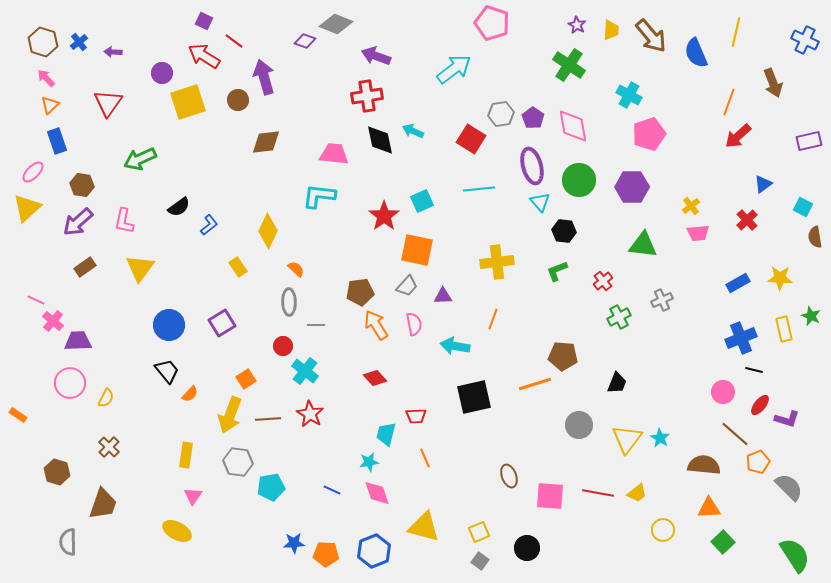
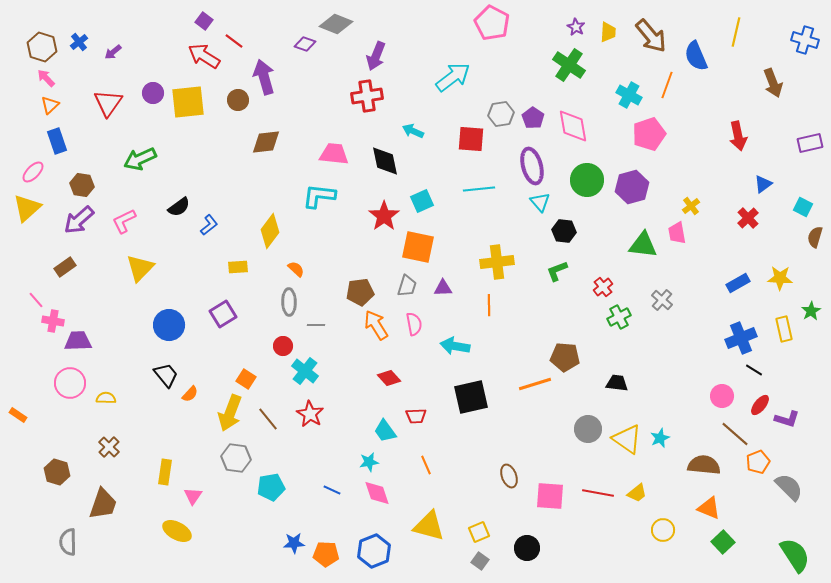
purple square at (204, 21): rotated 12 degrees clockwise
pink pentagon at (492, 23): rotated 8 degrees clockwise
purple star at (577, 25): moved 1 px left, 2 px down
yellow trapezoid at (611, 30): moved 3 px left, 2 px down
blue cross at (805, 40): rotated 8 degrees counterclockwise
purple diamond at (305, 41): moved 3 px down
brown hexagon at (43, 42): moved 1 px left, 5 px down
purple arrow at (113, 52): rotated 42 degrees counterclockwise
blue semicircle at (696, 53): moved 3 px down
purple arrow at (376, 56): rotated 88 degrees counterclockwise
cyan arrow at (454, 69): moved 1 px left, 8 px down
purple circle at (162, 73): moved 9 px left, 20 px down
yellow square at (188, 102): rotated 12 degrees clockwise
orange line at (729, 102): moved 62 px left, 17 px up
red arrow at (738, 136): rotated 60 degrees counterclockwise
red square at (471, 139): rotated 28 degrees counterclockwise
black diamond at (380, 140): moved 5 px right, 21 px down
purple rectangle at (809, 141): moved 1 px right, 2 px down
green circle at (579, 180): moved 8 px right
purple hexagon at (632, 187): rotated 16 degrees counterclockwise
red cross at (747, 220): moved 1 px right, 2 px up
pink L-shape at (124, 221): rotated 52 degrees clockwise
purple arrow at (78, 222): moved 1 px right, 2 px up
yellow diamond at (268, 231): moved 2 px right; rotated 12 degrees clockwise
pink trapezoid at (698, 233): moved 21 px left; rotated 85 degrees clockwise
brown semicircle at (815, 237): rotated 25 degrees clockwise
orange square at (417, 250): moved 1 px right, 3 px up
brown rectangle at (85, 267): moved 20 px left
yellow rectangle at (238, 267): rotated 60 degrees counterclockwise
yellow triangle at (140, 268): rotated 8 degrees clockwise
red cross at (603, 281): moved 6 px down
gray trapezoid at (407, 286): rotated 25 degrees counterclockwise
purple triangle at (443, 296): moved 8 px up
pink line at (36, 300): rotated 24 degrees clockwise
gray cross at (662, 300): rotated 25 degrees counterclockwise
green star at (811, 316): moved 5 px up; rotated 18 degrees clockwise
orange line at (493, 319): moved 4 px left, 14 px up; rotated 20 degrees counterclockwise
pink cross at (53, 321): rotated 30 degrees counterclockwise
purple square at (222, 323): moved 1 px right, 9 px up
brown pentagon at (563, 356): moved 2 px right, 1 px down
black line at (754, 370): rotated 18 degrees clockwise
black trapezoid at (167, 371): moved 1 px left, 4 px down
red diamond at (375, 378): moved 14 px right
orange square at (246, 379): rotated 24 degrees counterclockwise
black trapezoid at (617, 383): rotated 105 degrees counterclockwise
pink circle at (723, 392): moved 1 px left, 4 px down
black square at (474, 397): moved 3 px left
yellow semicircle at (106, 398): rotated 114 degrees counterclockwise
yellow arrow at (230, 415): moved 2 px up
brown line at (268, 419): rotated 55 degrees clockwise
gray circle at (579, 425): moved 9 px right, 4 px down
cyan trapezoid at (386, 434): moved 1 px left, 3 px up; rotated 50 degrees counterclockwise
cyan star at (660, 438): rotated 18 degrees clockwise
yellow triangle at (627, 439): rotated 32 degrees counterclockwise
yellow rectangle at (186, 455): moved 21 px left, 17 px down
orange line at (425, 458): moved 1 px right, 7 px down
gray hexagon at (238, 462): moved 2 px left, 4 px up
orange triangle at (709, 508): rotated 25 degrees clockwise
yellow triangle at (424, 527): moved 5 px right, 1 px up
